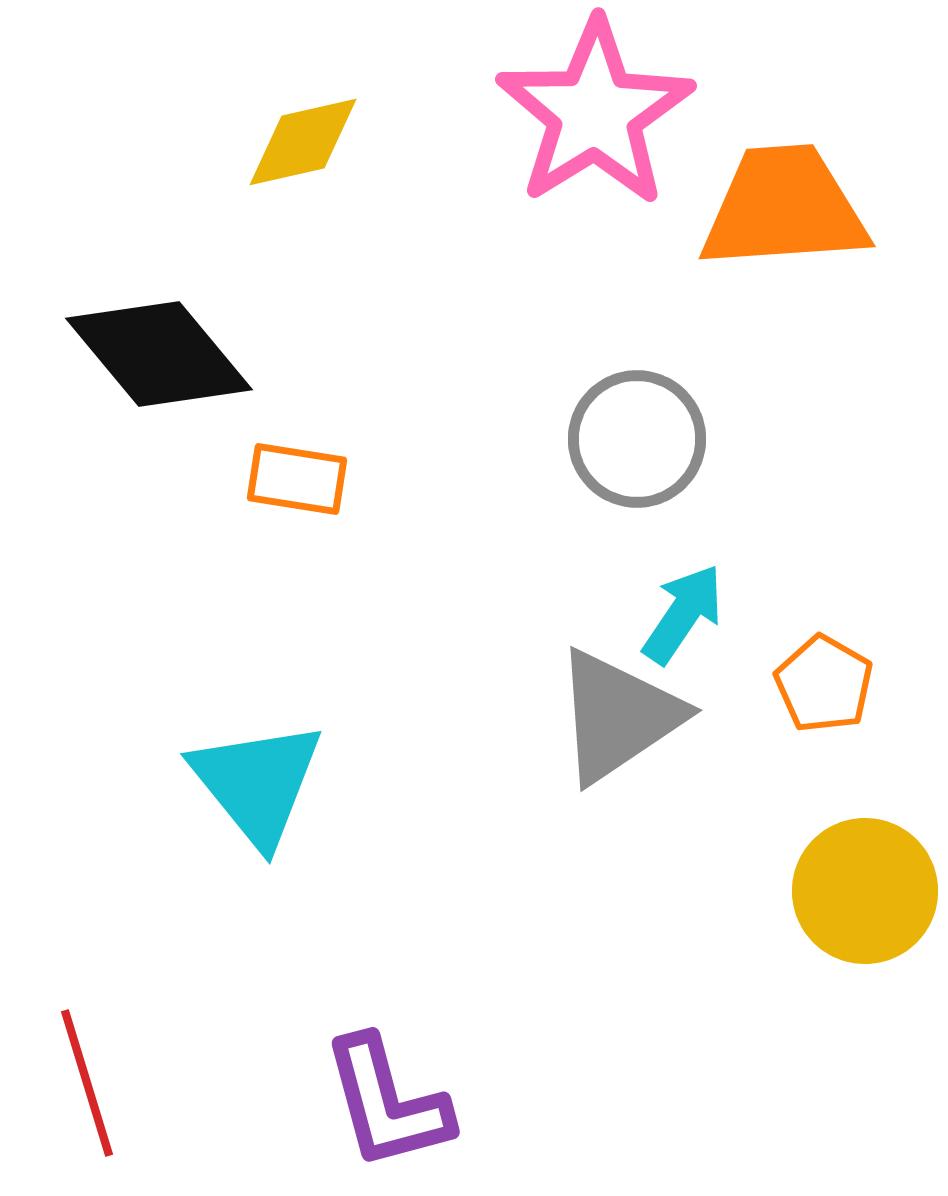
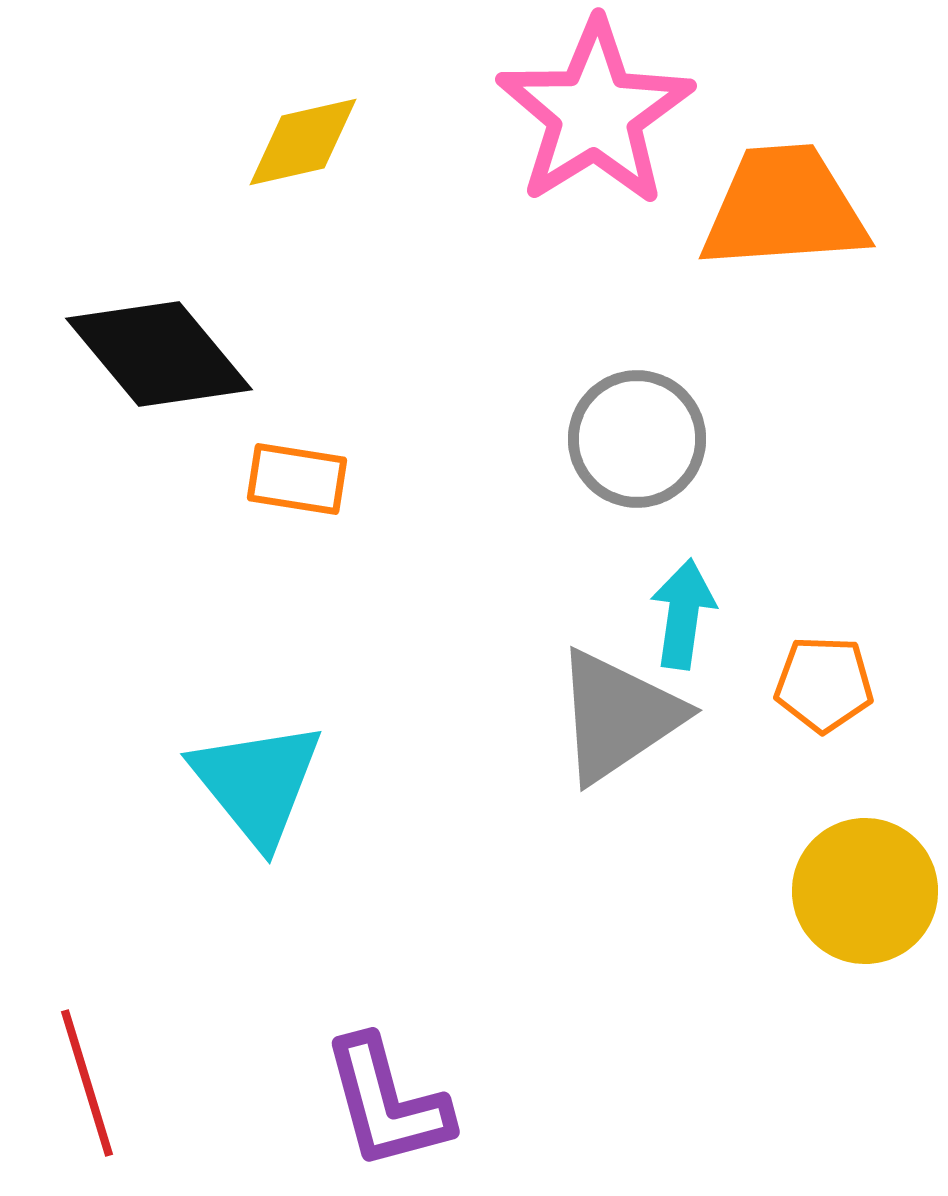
cyan arrow: rotated 26 degrees counterclockwise
orange pentagon: rotated 28 degrees counterclockwise
